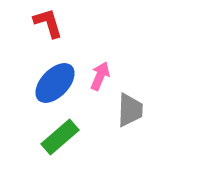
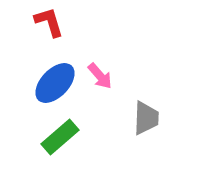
red L-shape: moved 1 px right, 1 px up
pink arrow: rotated 116 degrees clockwise
gray trapezoid: moved 16 px right, 8 px down
